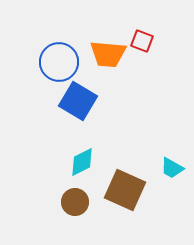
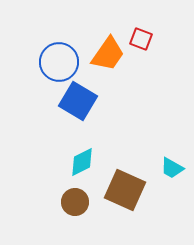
red square: moved 1 px left, 2 px up
orange trapezoid: rotated 60 degrees counterclockwise
